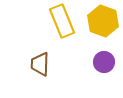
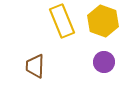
brown trapezoid: moved 5 px left, 2 px down
